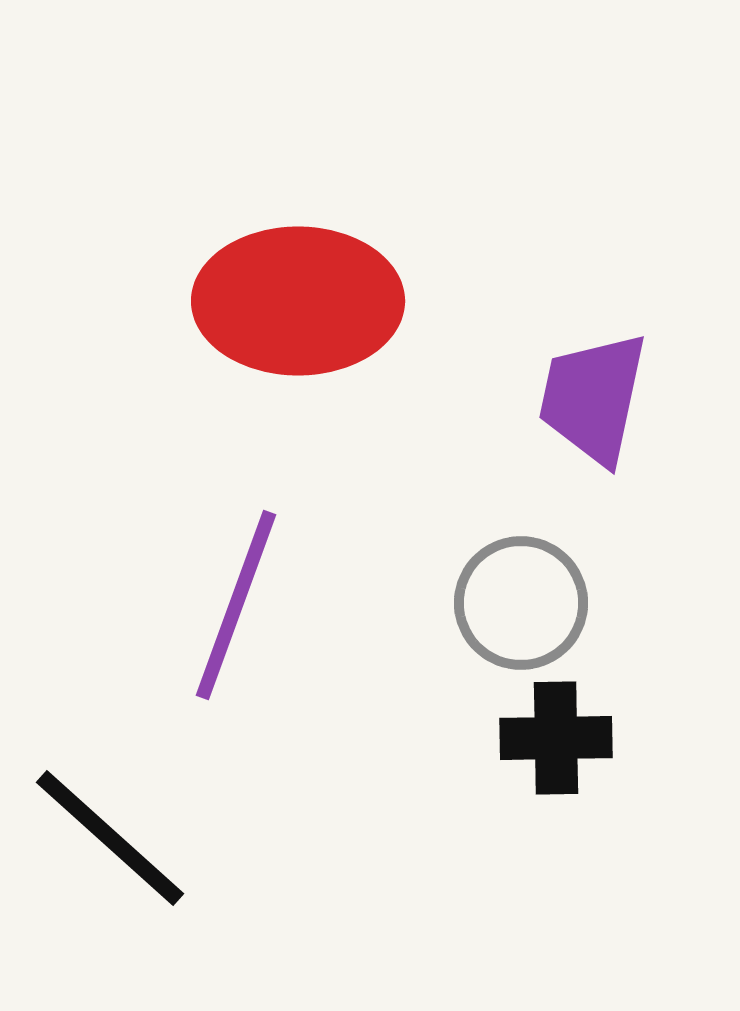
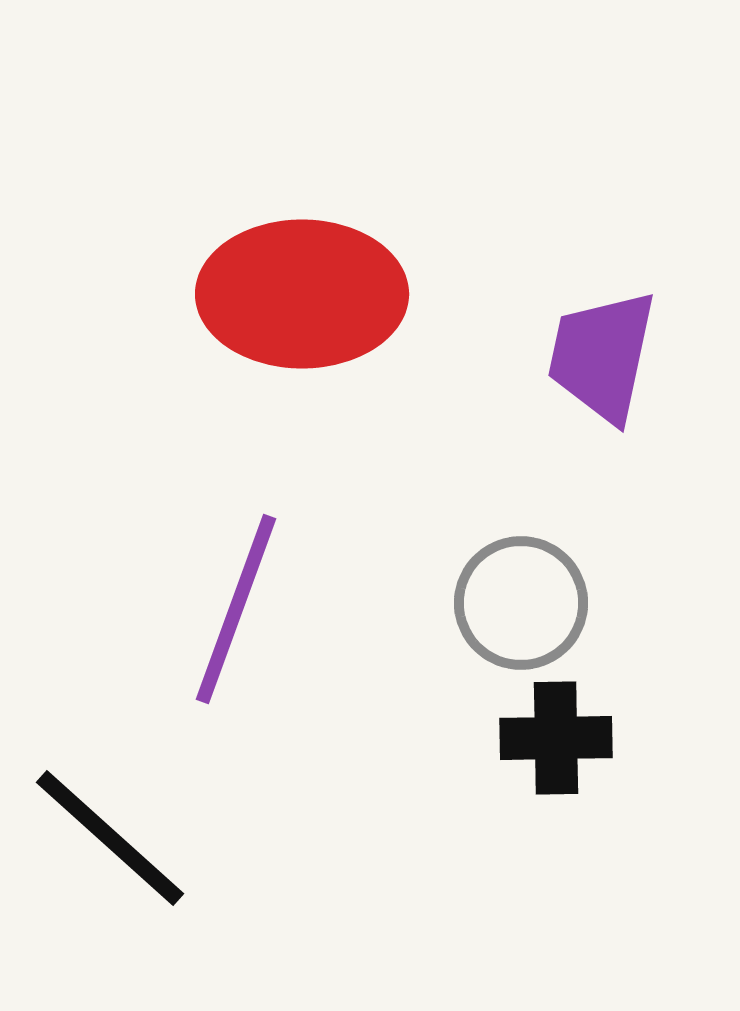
red ellipse: moved 4 px right, 7 px up
purple trapezoid: moved 9 px right, 42 px up
purple line: moved 4 px down
